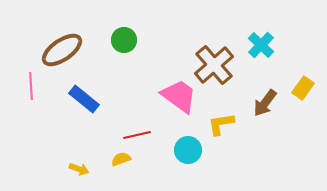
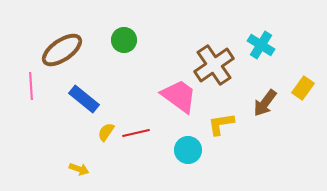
cyan cross: rotated 12 degrees counterclockwise
brown cross: rotated 6 degrees clockwise
red line: moved 1 px left, 2 px up
yellow semicircle: moved 15 px left, 27 px up; rotated 36 degrees counterclockwise
